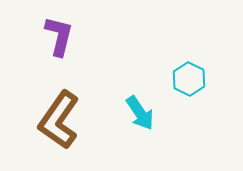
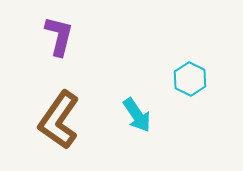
cyan hexagon: moved 1 px right
cyan arrow: moved 3 px left, 2 px down
